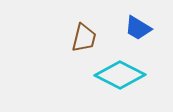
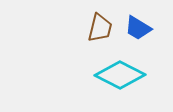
brown trapezoid: moved 16 px right, 10 px up
